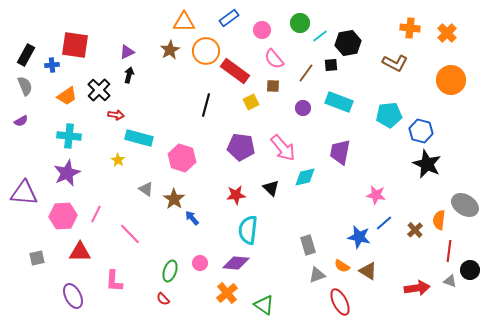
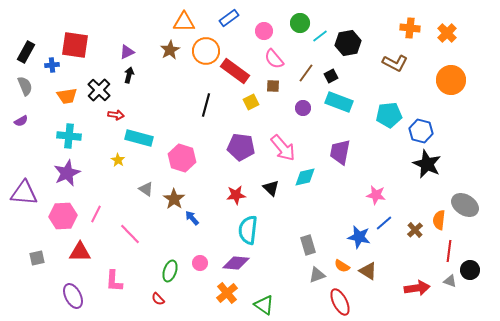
pink circle at (262, 30): moved 2 px right, 1 px down
black rectangle at (26, 55): moved 3 px up
black square at (331, 65): moved 11 px down; rotated 24 degrees counterclockwise
orange trapezoid at (67, 96): rotated 25 degrees clockwise
red semicircle at (163, 299): moved 5 px left
